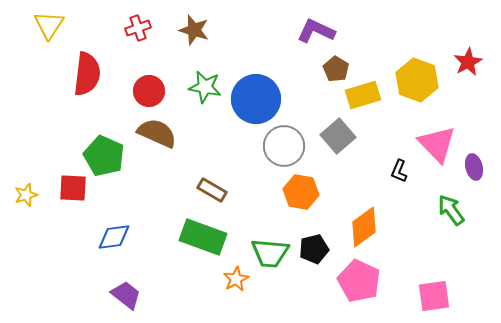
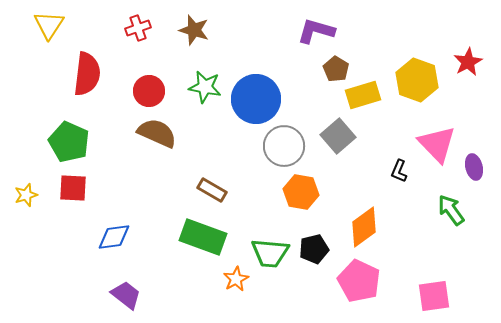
purple L-shape: rotated 9 degrees counterclockwise
green pentagon: moved 35 px left, 14 px up
